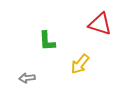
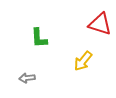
green L-shape: moved 8 px left, 3 px up
yellow arrow: moved 3 px right, 3 px up
